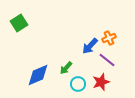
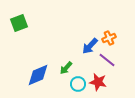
green square: rotated 12 degrees clockwise
red star: moved 3 px left; rotated 30 degrees clockwise
